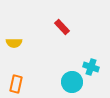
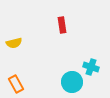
red rectangle: moved 2 px up; rotated 35 degrees clockwise
yellow semicircle: rotated 14 degrees counterclockwise
orange rectangle: rotated 42 degrees counterclockwise
